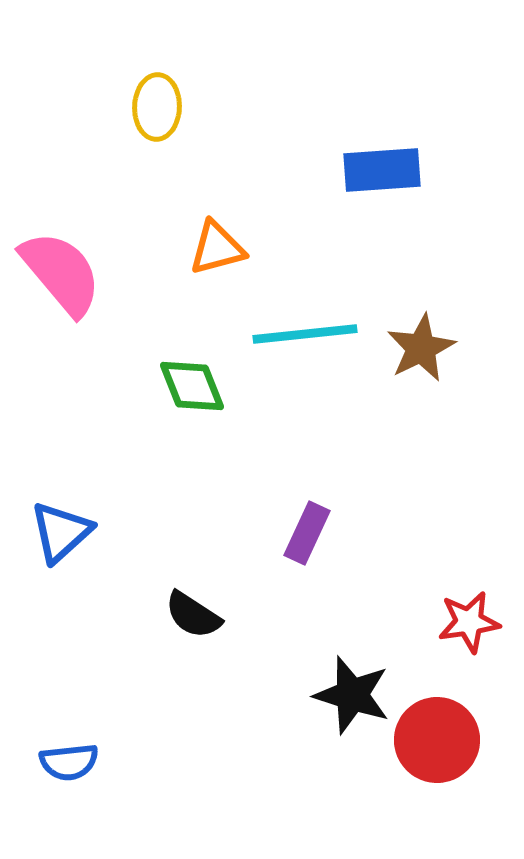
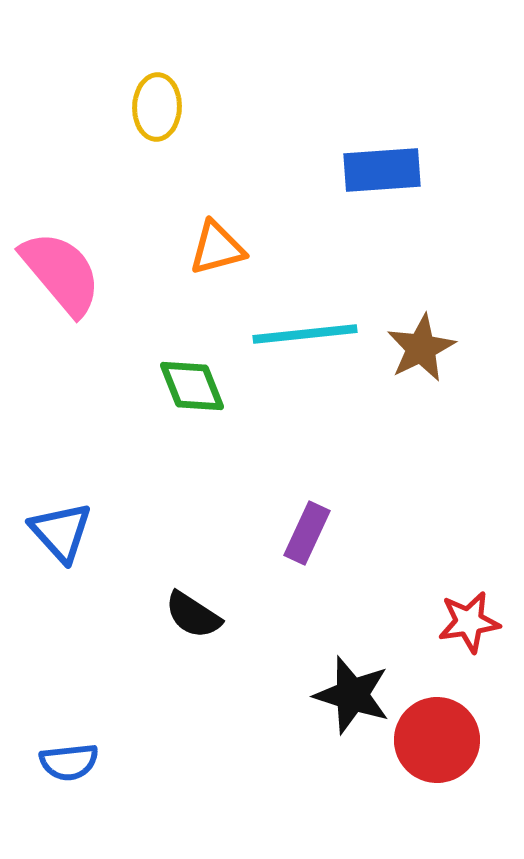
blue triangle: rotated 30 degrees counterclockwise
